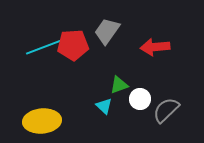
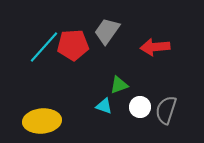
cyan line: rotated 27 degrees counterclockwise
white circle: moved 8 px down
cyan triangle: rotated 24 degrees counterclockwise
gray semicircle: rotated 28 degrees counterclockwise
